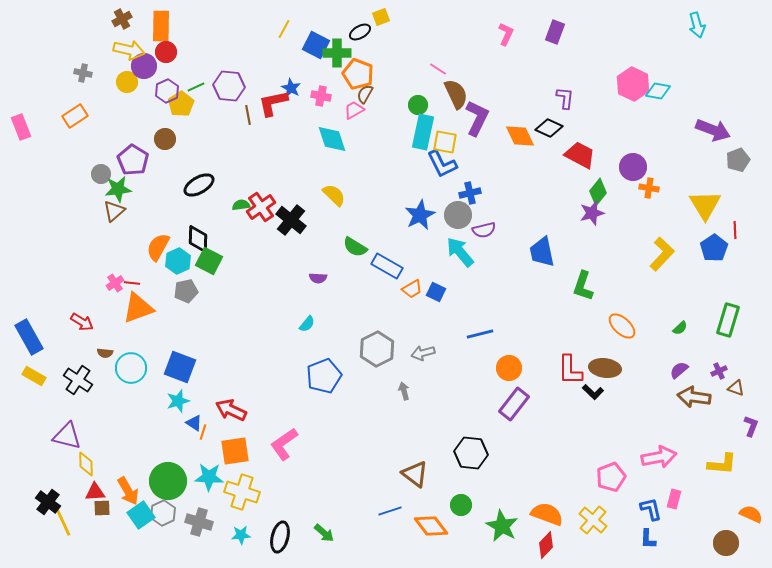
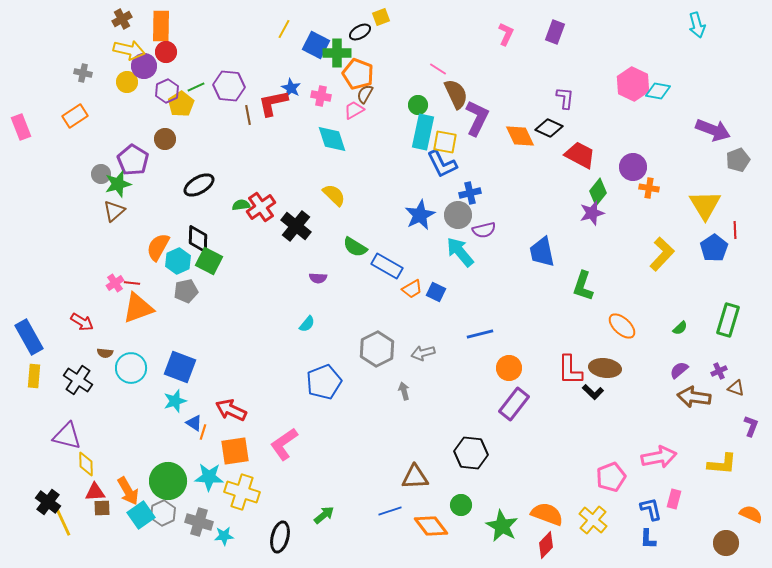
green star at (118, 189): moved 5 px up; rotated 8 degrees counterclockwise
black cross at (291, 220): moved 5 px right, 6 px down
yellow rectangle at (34, 376): rotated 65 degrees clockwise
blue pentagon at (324, 376): moved 6 px down
cyan star at (178, 401): moved 3 px left
brown triangle at (415, 474): moved 3 px down; rotated 40 degrees counterclockwise
green arrow at (324, 533): moved 18 px up; rotated 80 degrees counterclockwise
cyan star at (241, 535): moved 17 px left, 1 px down
